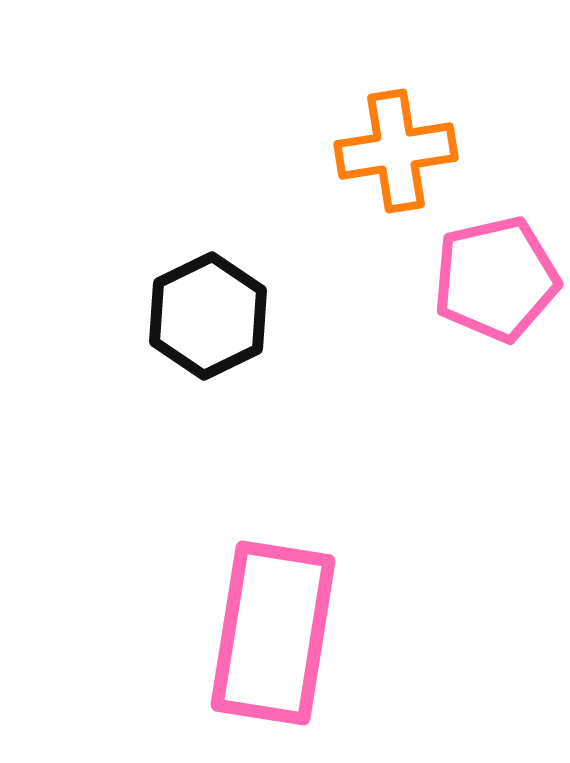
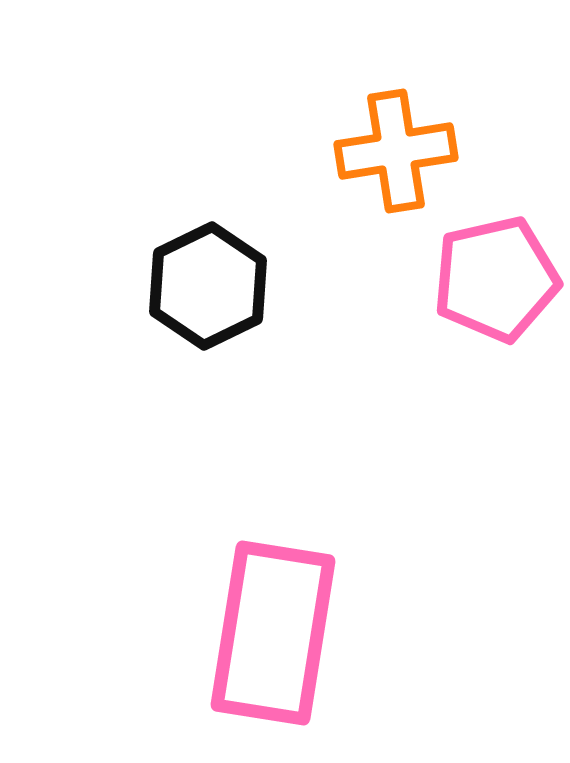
black hexagon: moved 30 px up
